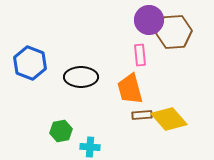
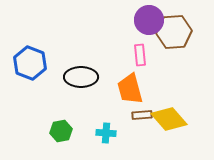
cyan cross: moved 16 px right, 14 px up
